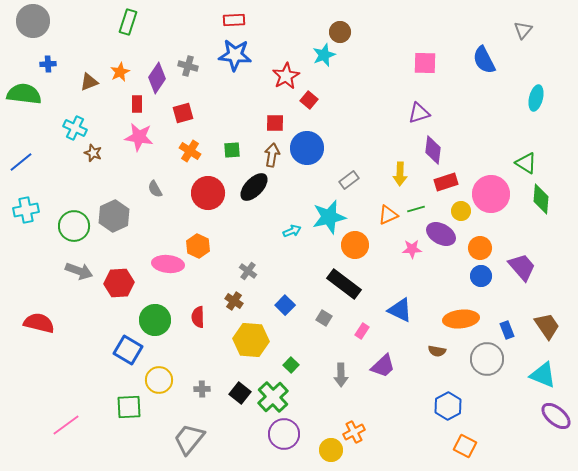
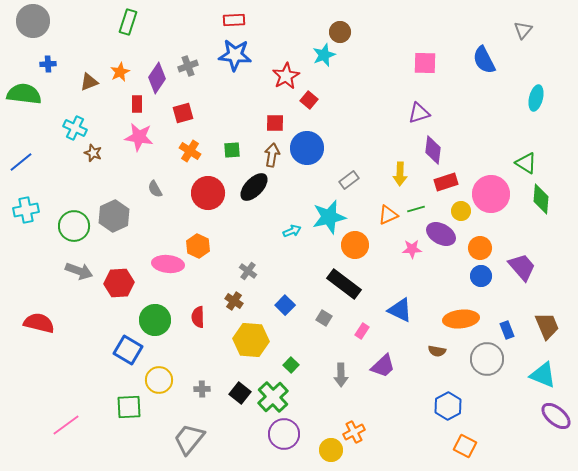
gray cross at (188, 66): rotated 36 degrees counterclockwise
brown trapezoid at (547, 326): rotated 12 degrees clockwise
